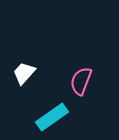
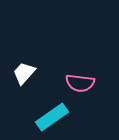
pink semicircle: moved 1 px left, 2 px down; rotated 104 degrees counterclockwise
